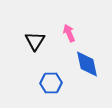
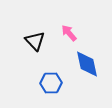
pink arrow: rotated 18 degrees counterclockwise
black triangle: rotated 15 degrees counterclockwise
